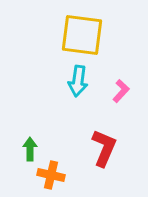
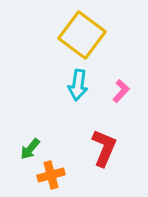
yellow square: rotated 30 degrees clockwise
cyan arrow: moved 4 px down
green arrow: rotated 140 degrees counterclockwise
orange cross: rotated 28 degrees counterclockwise
